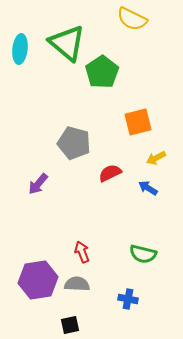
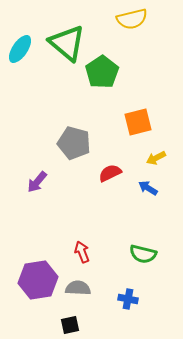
yellow semicircle: rotated 40 degrees counterclockwise
cyan ellipse: rotated 28 degrees clockwise
purple arrow: moved 1 px left, 2 px up
gray semicircle: moved 1 px right, 4 px down
